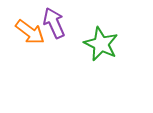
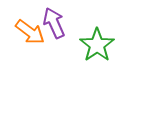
green star: moved 4 px left, 1 px down; rotated 12 degrees clockwise
